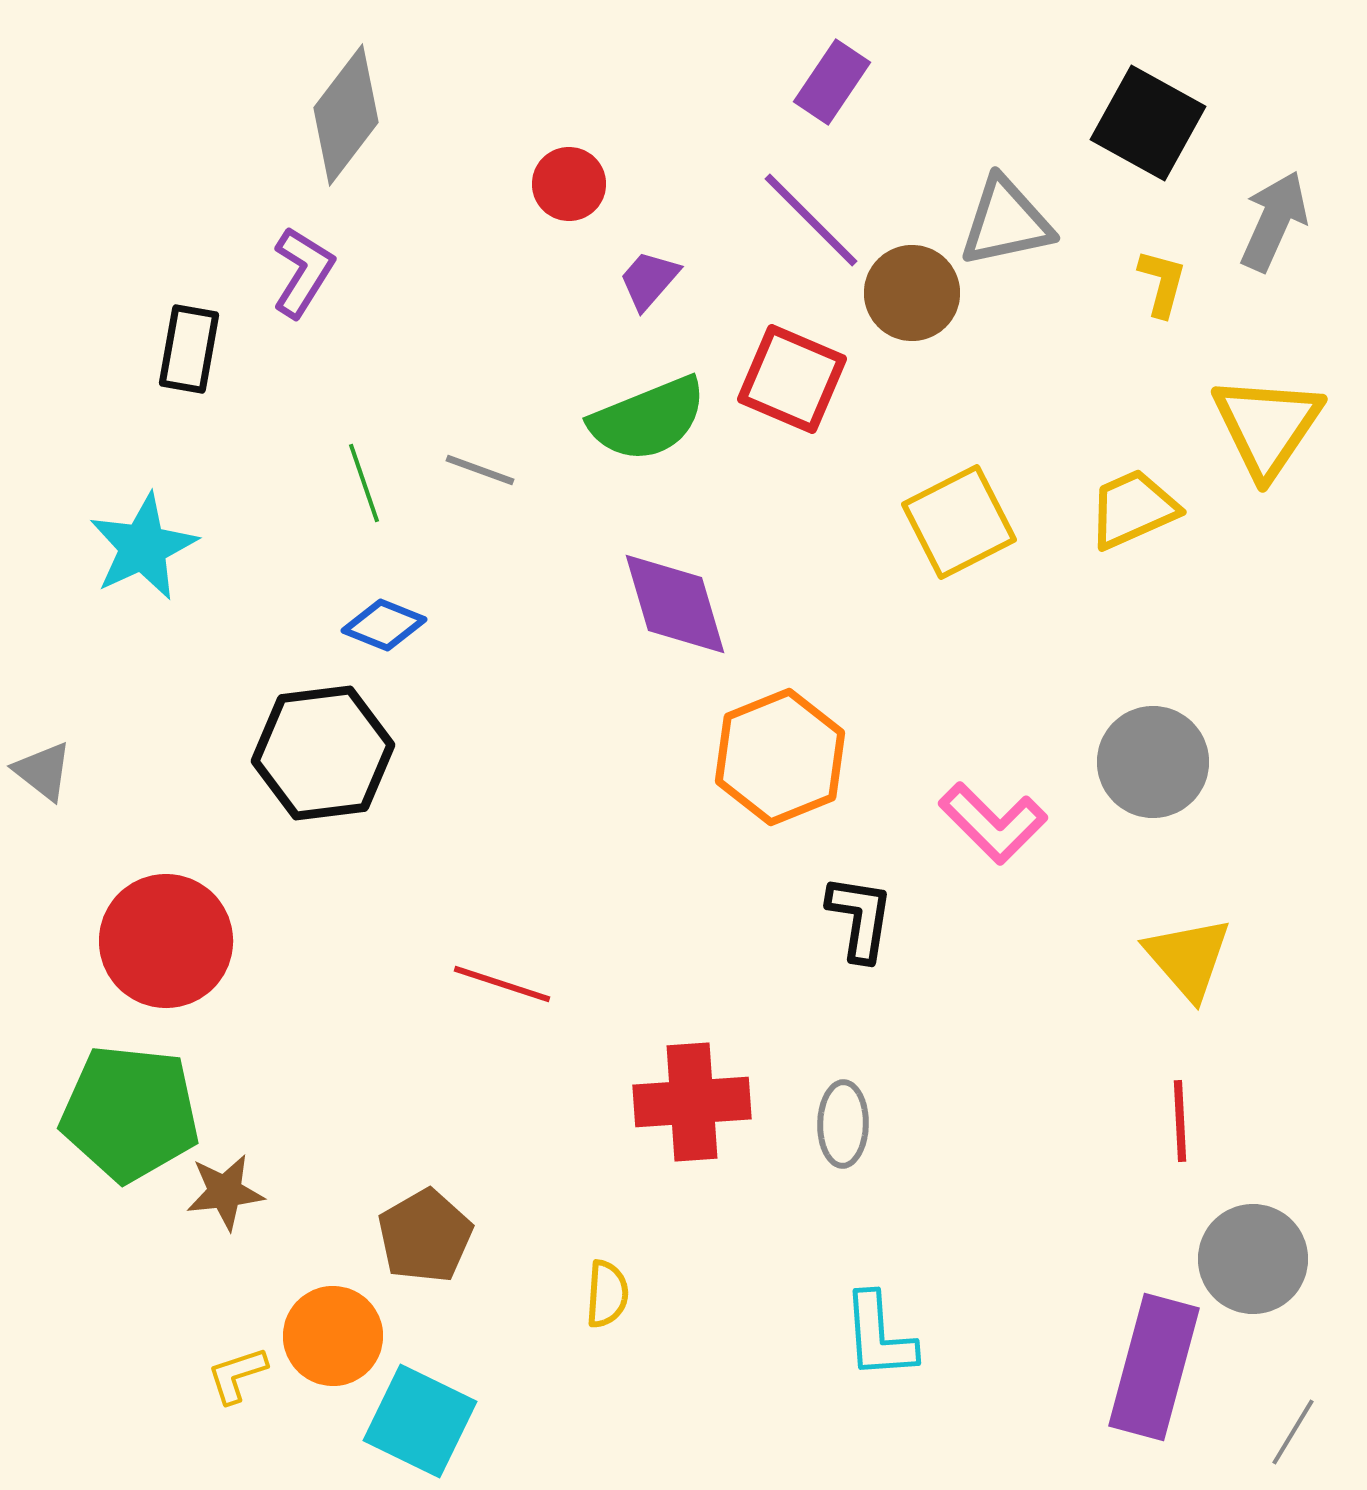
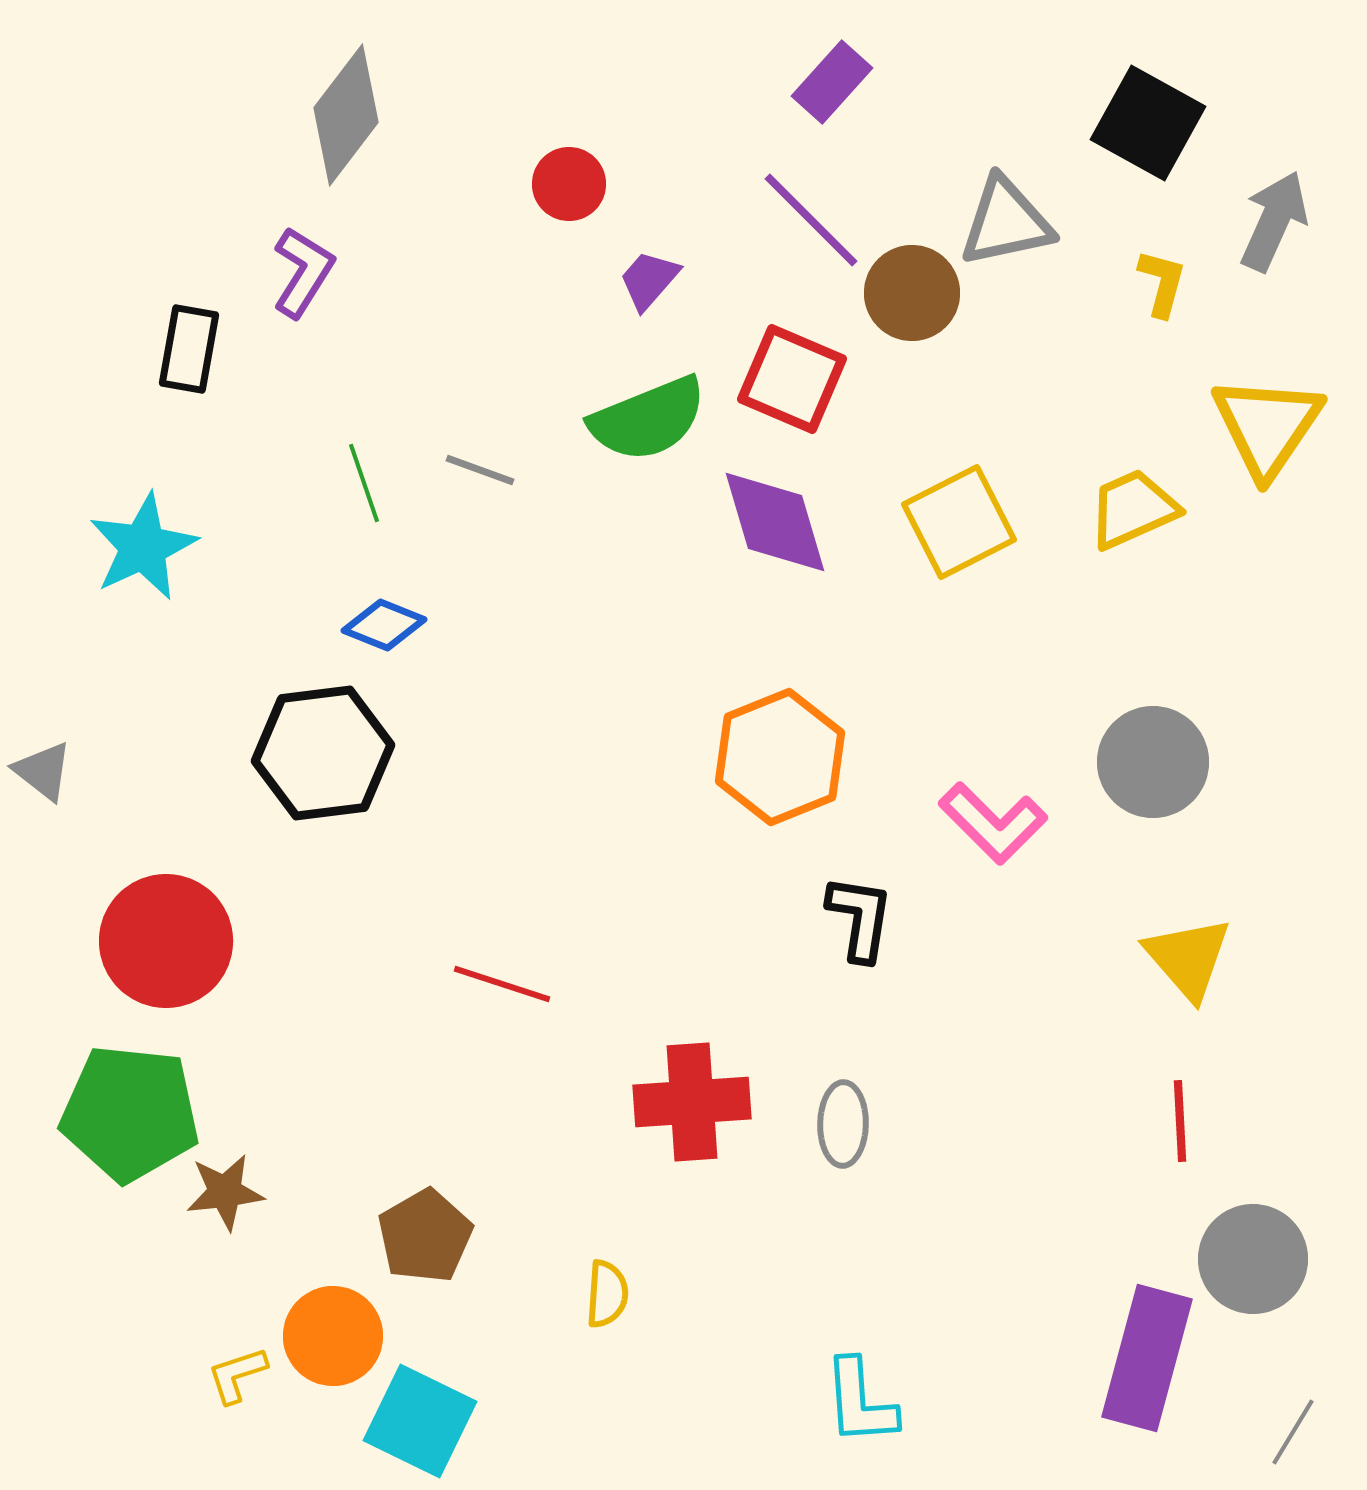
purple rectangle at (832, 82): rotated 8 degrees clockwise
purple diamond at (675, 604): moved 100 px right, 82 px up
cyan L-shape at (879, 1336): moved 19 px left, 66 px down
purple rectangle at (1154, 1367): moved 7 px left, 9 px up
